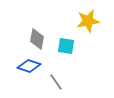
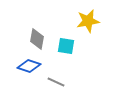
gray line: rotated 30 degrees counterclockwise
